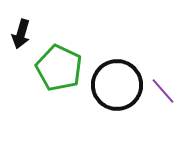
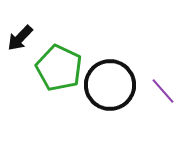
black arrow: moved 1 px left, 4 px down; rotated 28 degrees clockwise
black circle: moved 7 px left
